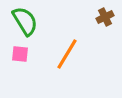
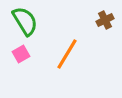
brown cross: moved 3 px down
pink square: moved 1 px right; rotated 36 degrees counterclockwise
